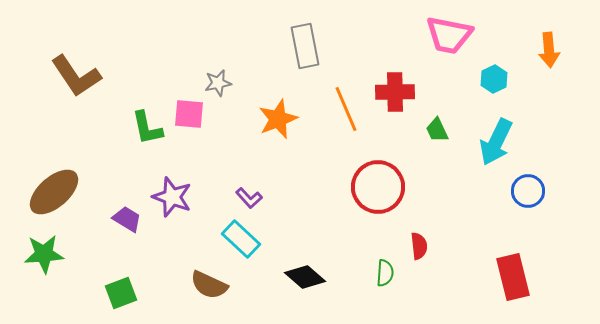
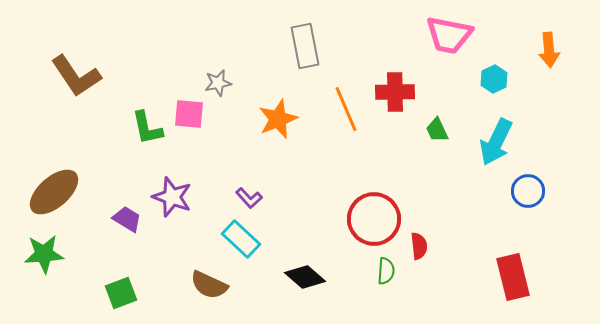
red circle: moved 4 px left, 32 px down
green semicircle: moved 1 px right, 2 px up
